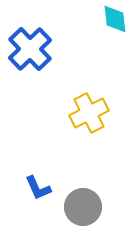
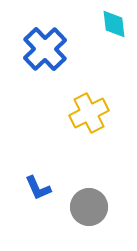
cyan diamond: moved 1 px left, 5 px down
blue cross: moved 15 px right
gray circle: moved 6 px right
